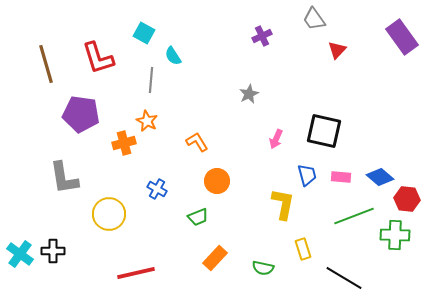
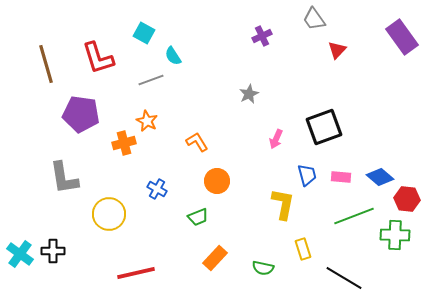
gray line: rotated 65 degrees clockwise
black square: moved 4 px up; rotated 33 degrees counterclockwise
